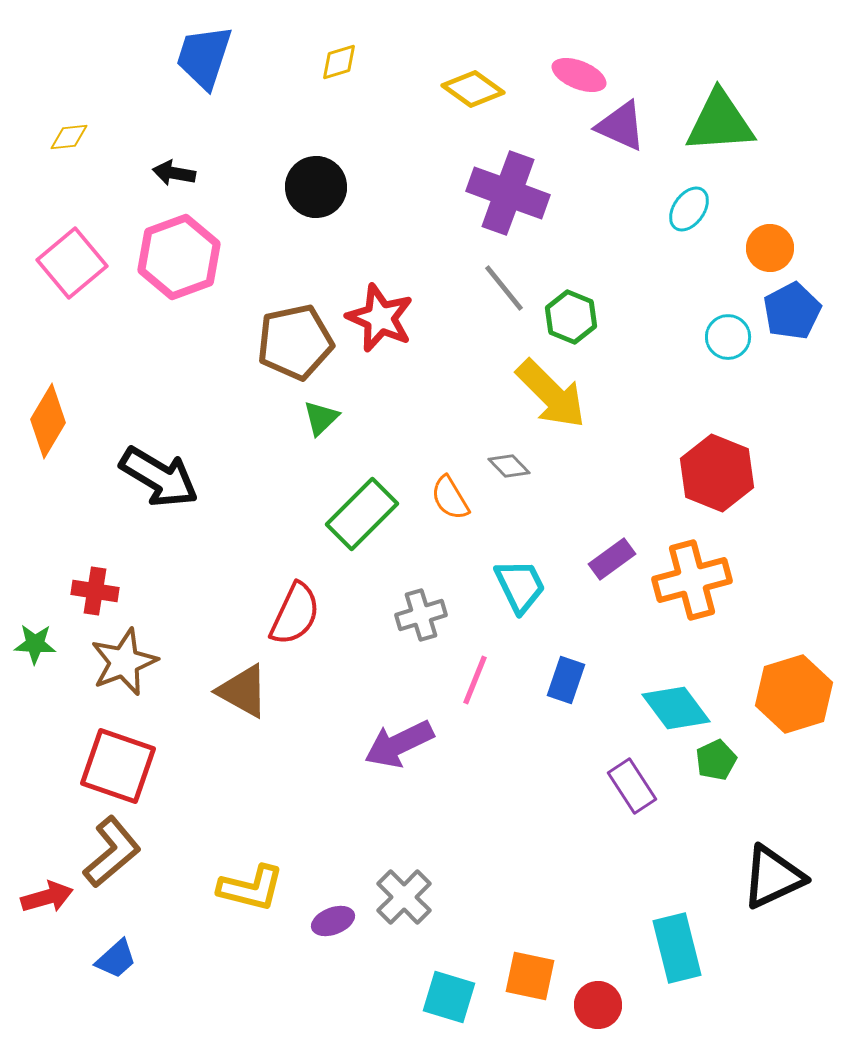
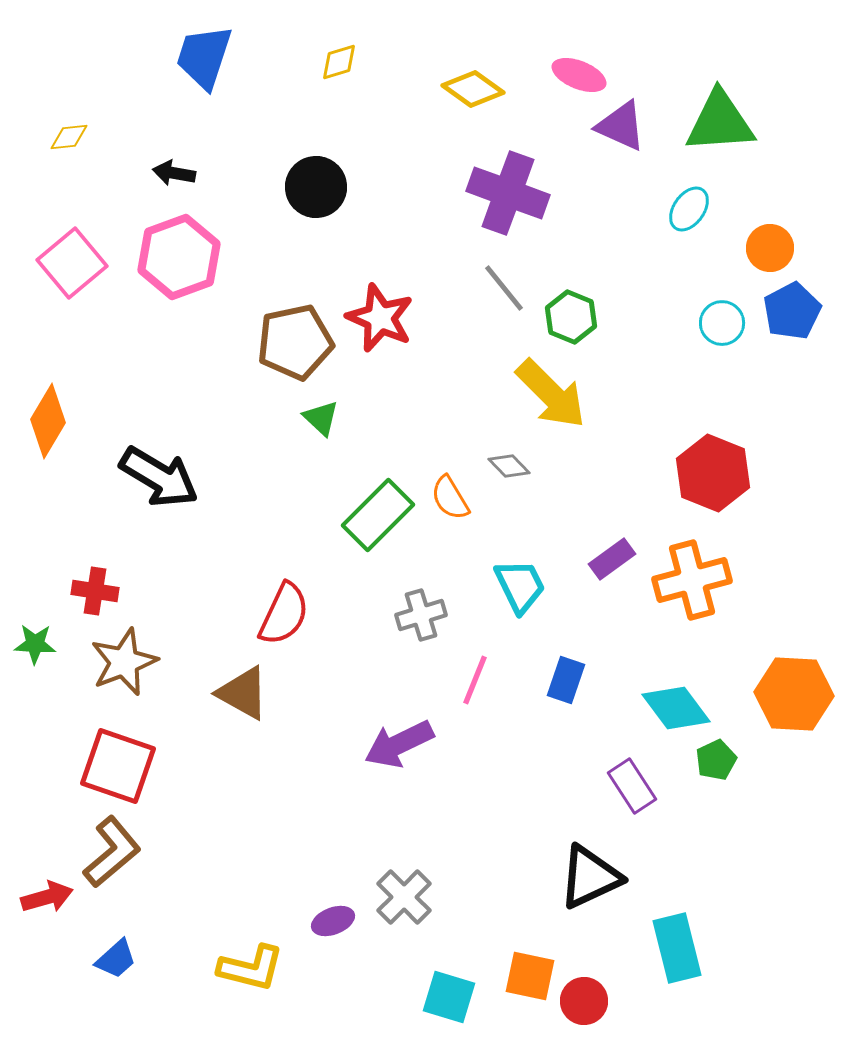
cyan circle at (728, 337): moved 6 px left, 14 px up
green triangle at (321, 418): rotated 33 degrees counterclockwise
red hexagon at (717, 473): moved 4 px left
green rectangle at (362, 514): moved 16 px right, 1 px down
red semicircle at (295, 614): moved 11 px left
brown triangle at (243, 691): moved 2 px down
orange hexagon at (794, 694): rotated 20 degrees clockwise
black triangle at (773, 877): moved 183 px left
yellow L-shape at (251, 888): moved 80 px down
red circle at (598, 1005): moved 14 px left, 4 px up
